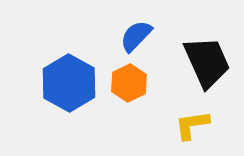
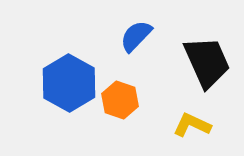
orange hexagon: moved 9 px left, 17 px down; rotated 15 degrees counterclockwise
yellow L-shape: rotated 33 degrees clockwise
